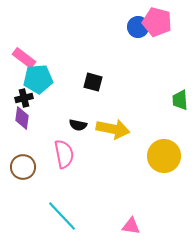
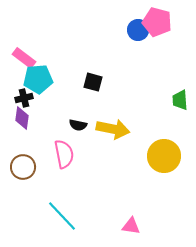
blue circle: moved 3 px down
